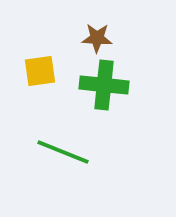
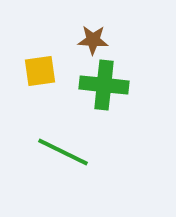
brown star: moved 4 px left, 2 px down
green line: rotated 4 degrees clockwise
